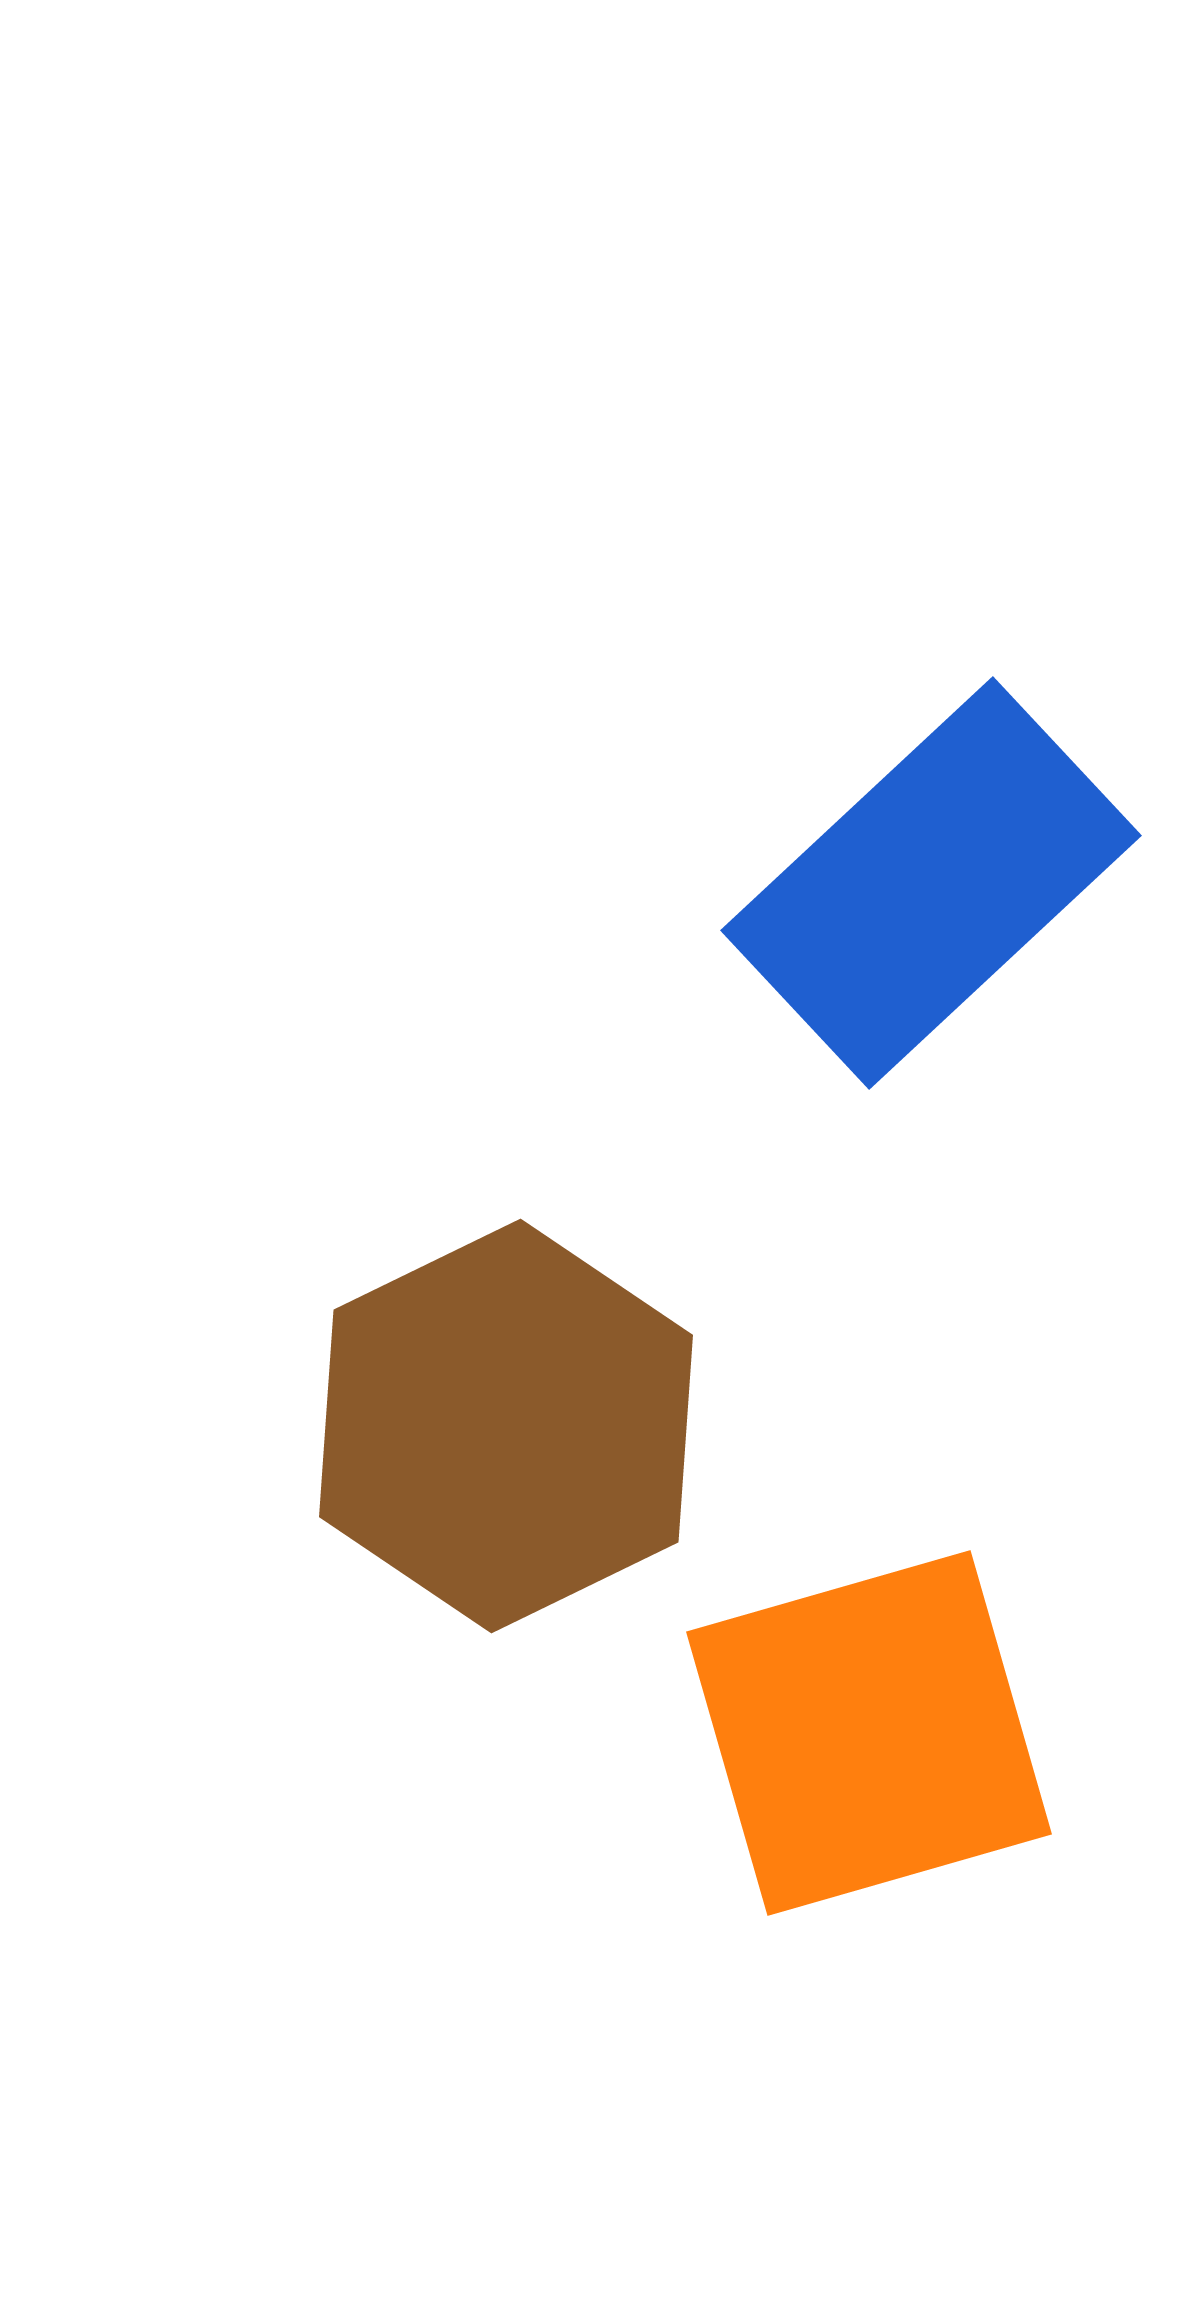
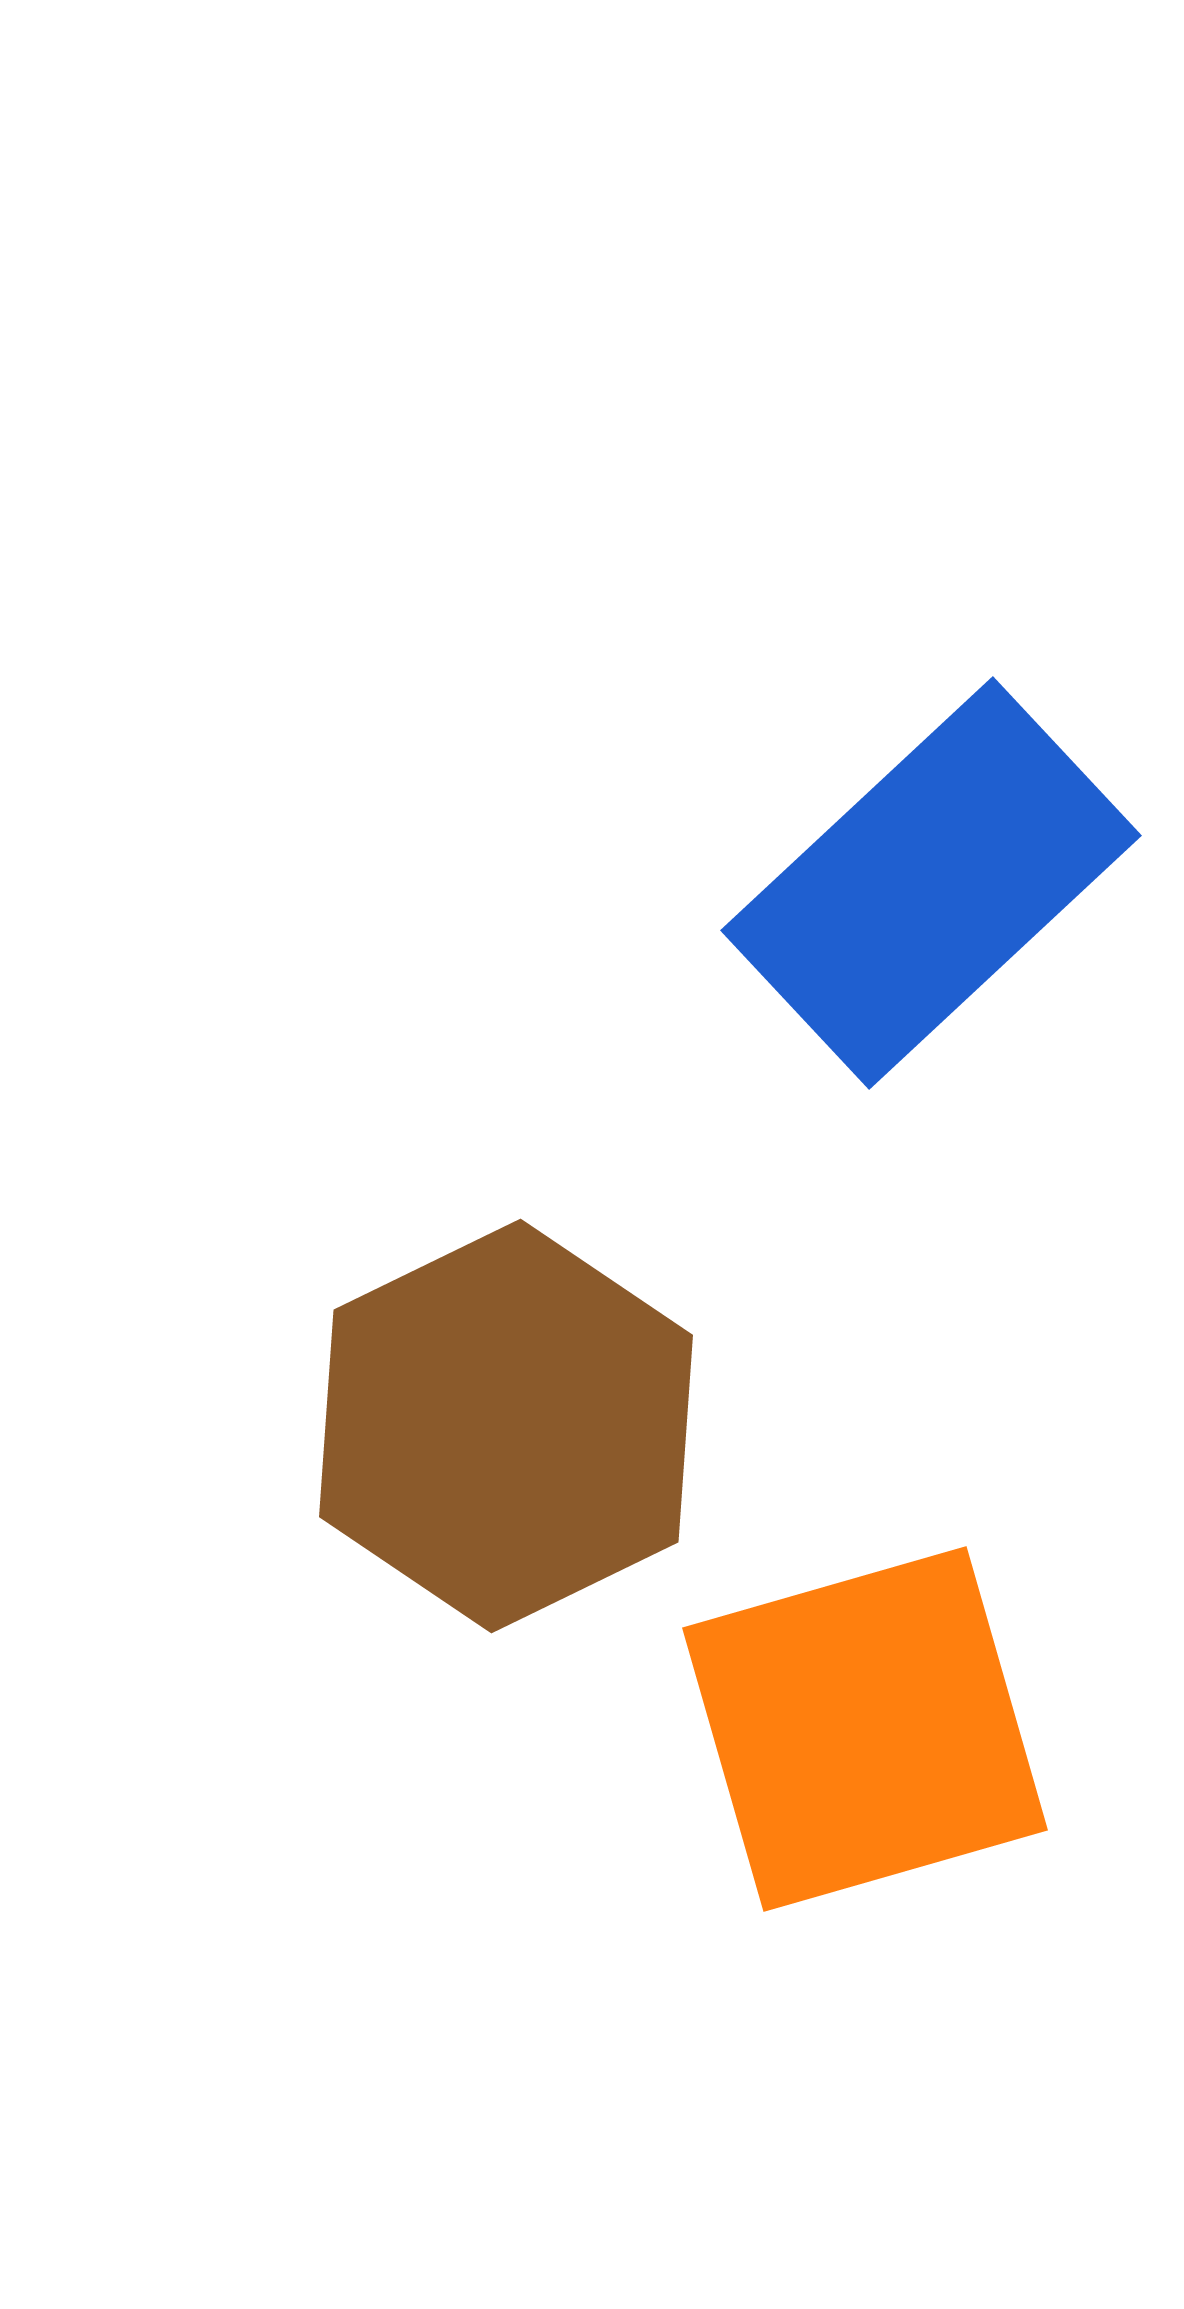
orange square: moved 4 px left, 4 px up
